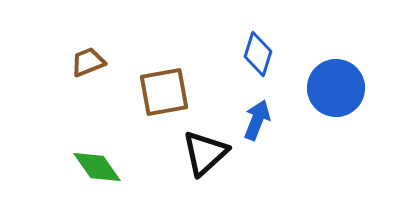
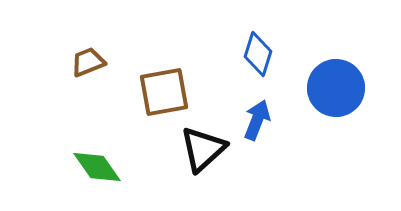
black triangle: moved 2 px left, 4 px up
